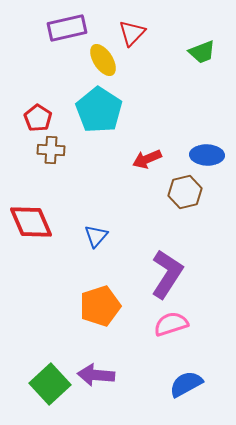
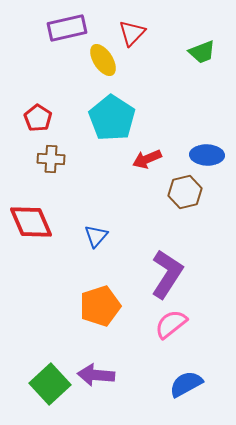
cyan pentagon: moved 13 px right, 8 px down
brown cross: moved 9 px down
pink semicircle: rotated 20 degrees counterclockwise
